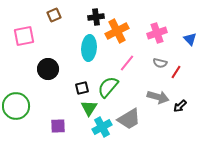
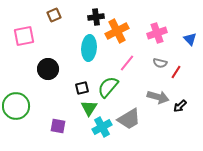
purple square: rotated 14 degrees clockwise
